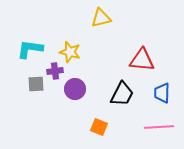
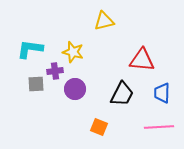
yellow triangle: moved 3 px right, 3 px down
yellow star: moved 3 px right
